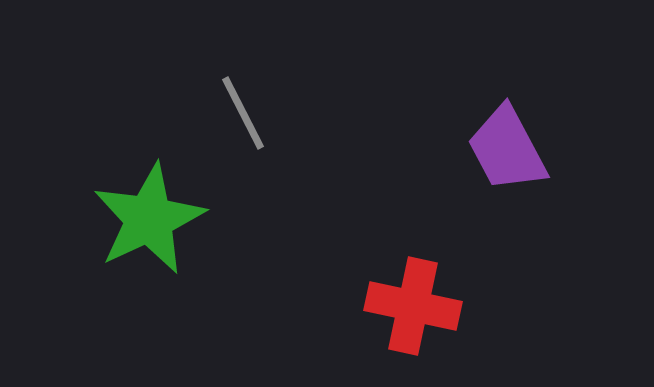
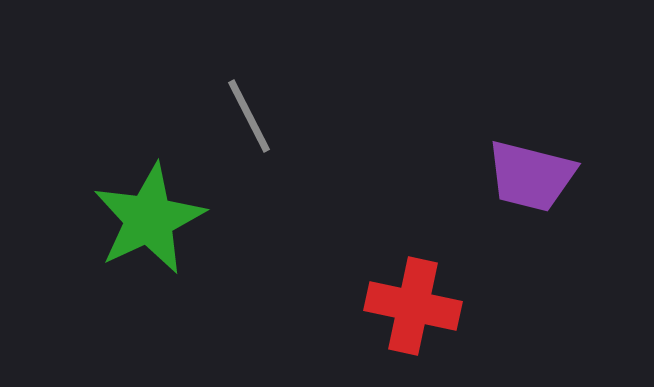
gray line: moved 6 px right, 3 px down
purple trapezoid: moved 24 px right, 27 px down; rotated 48 degrees counterclockwise
